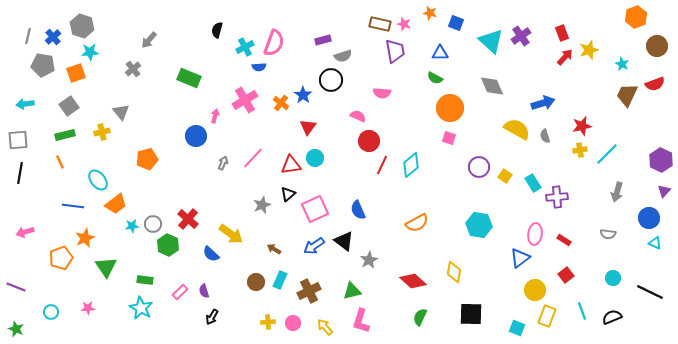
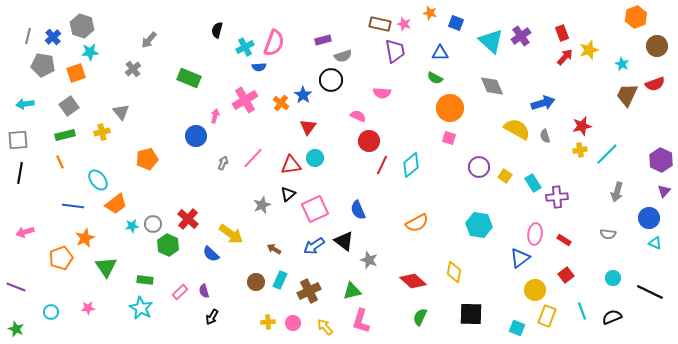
gray star at (369, 260): rotated 24 degrees counterclockwise
